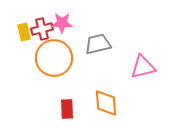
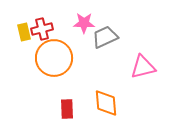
pink star: moved 22 px right
gray trapezoid: moved 7 px right, 7 px up; rotated 12 degrees counterclockwise
